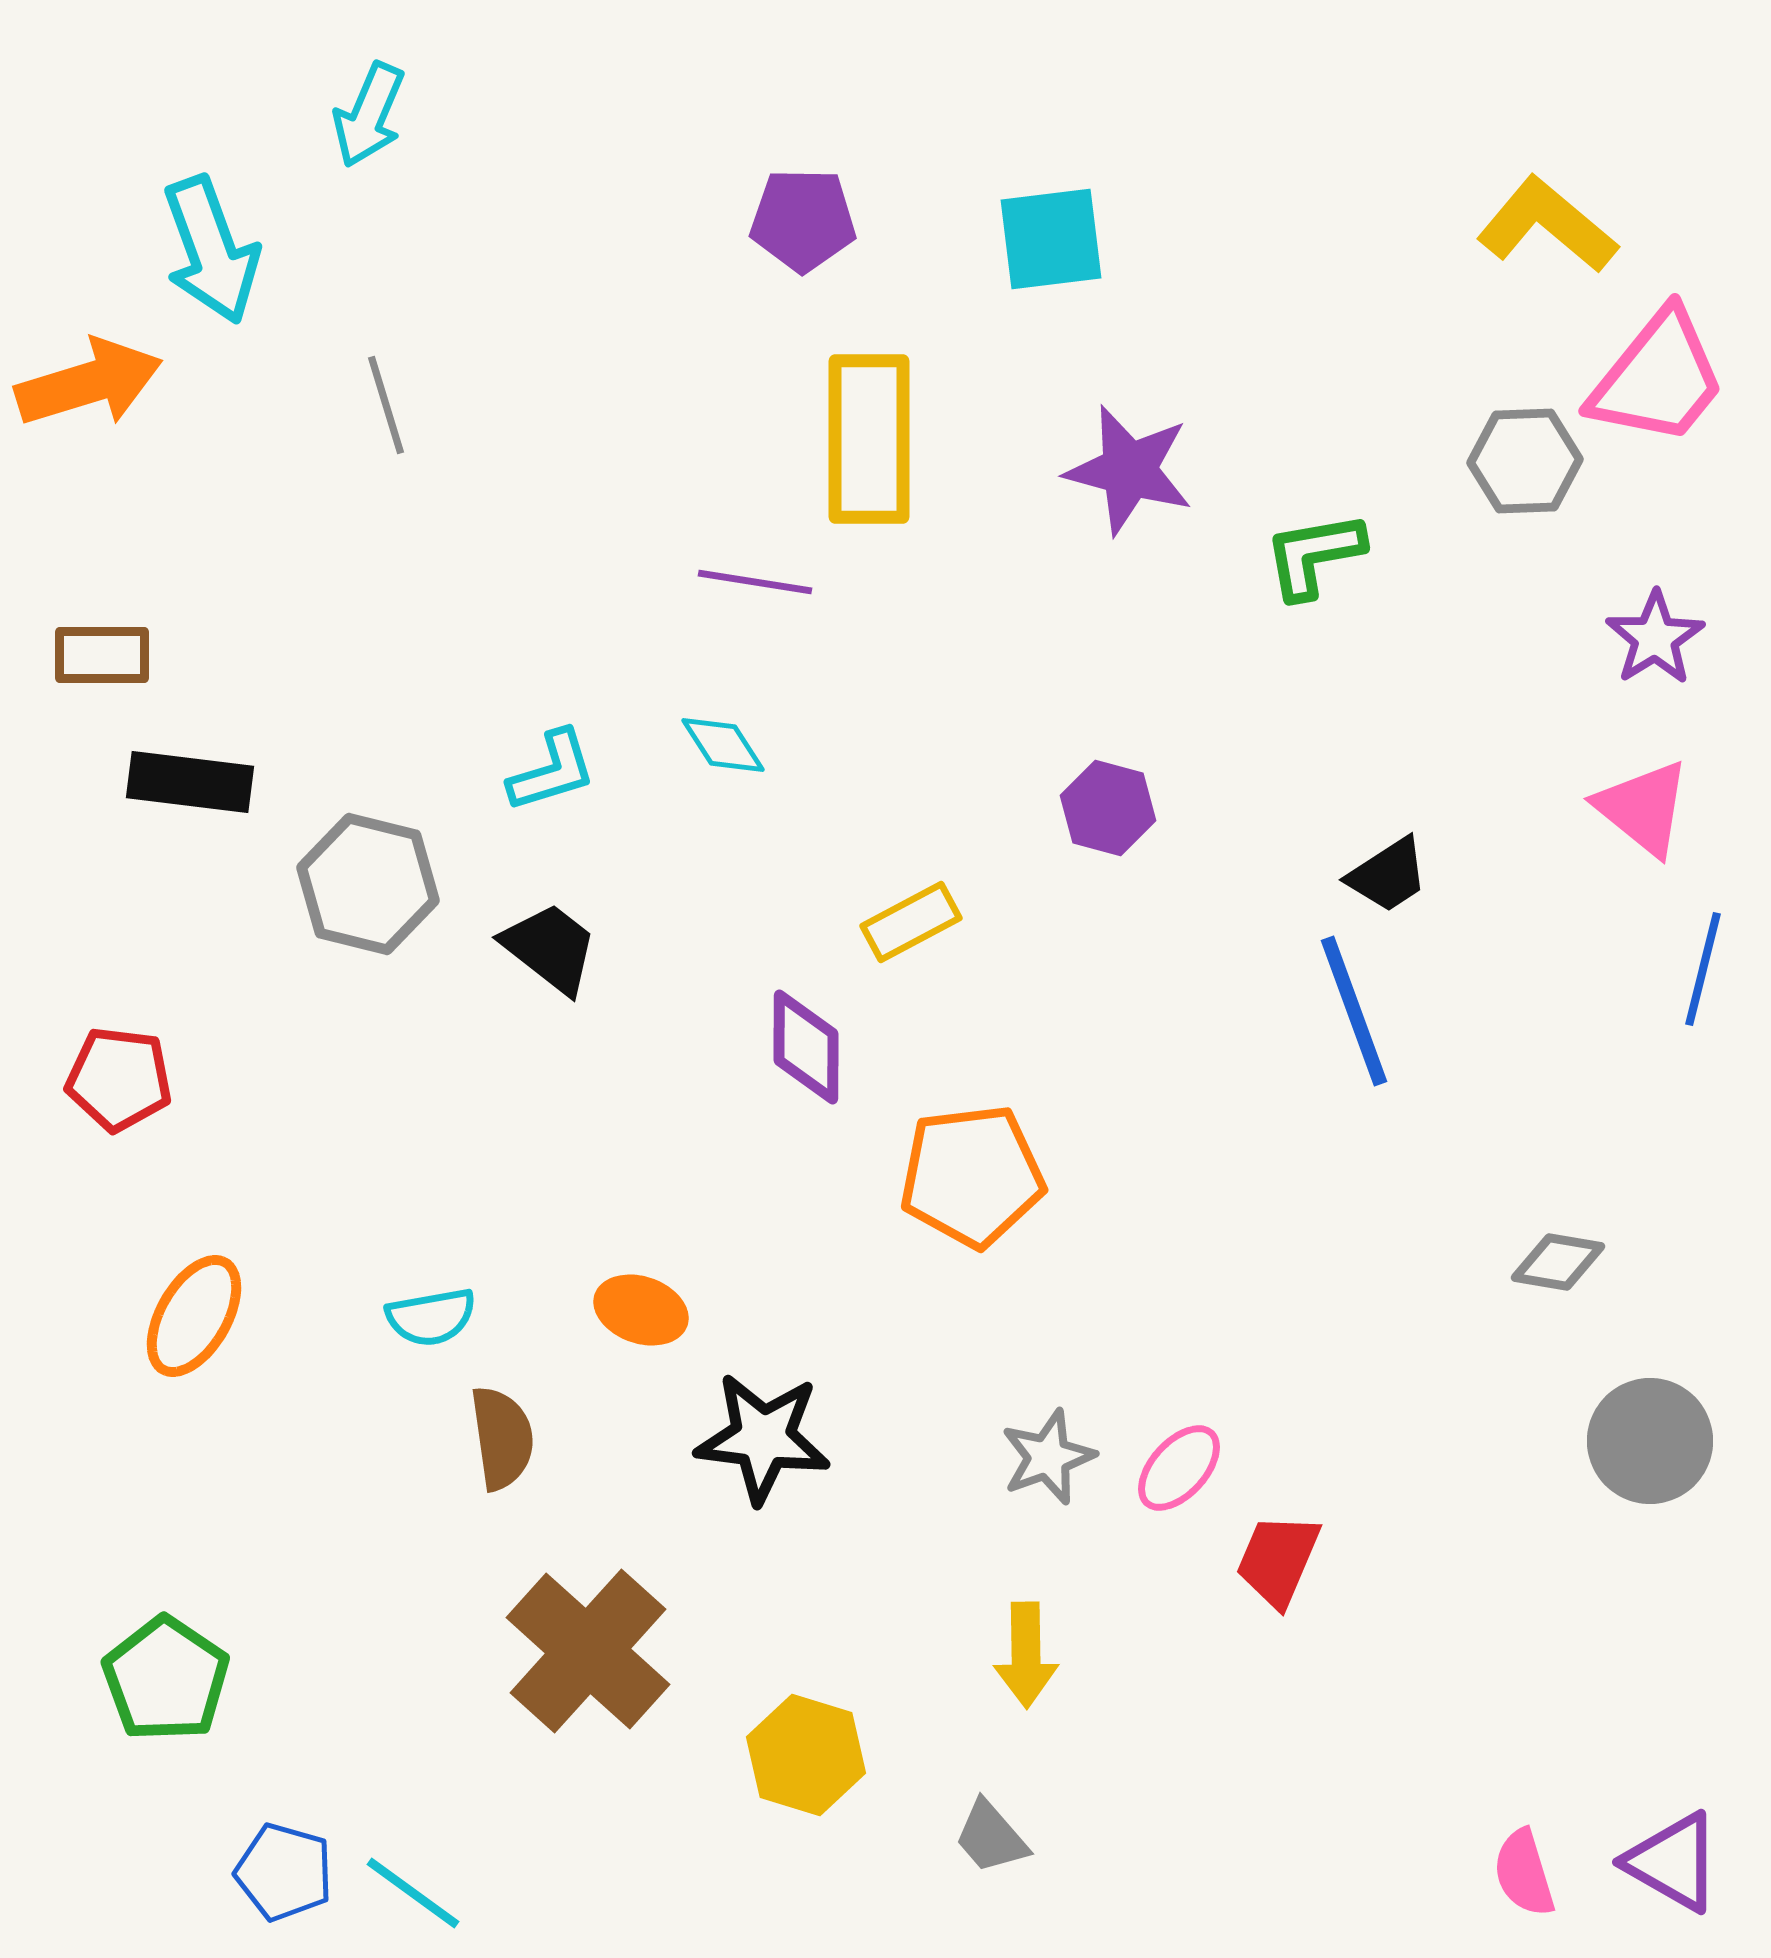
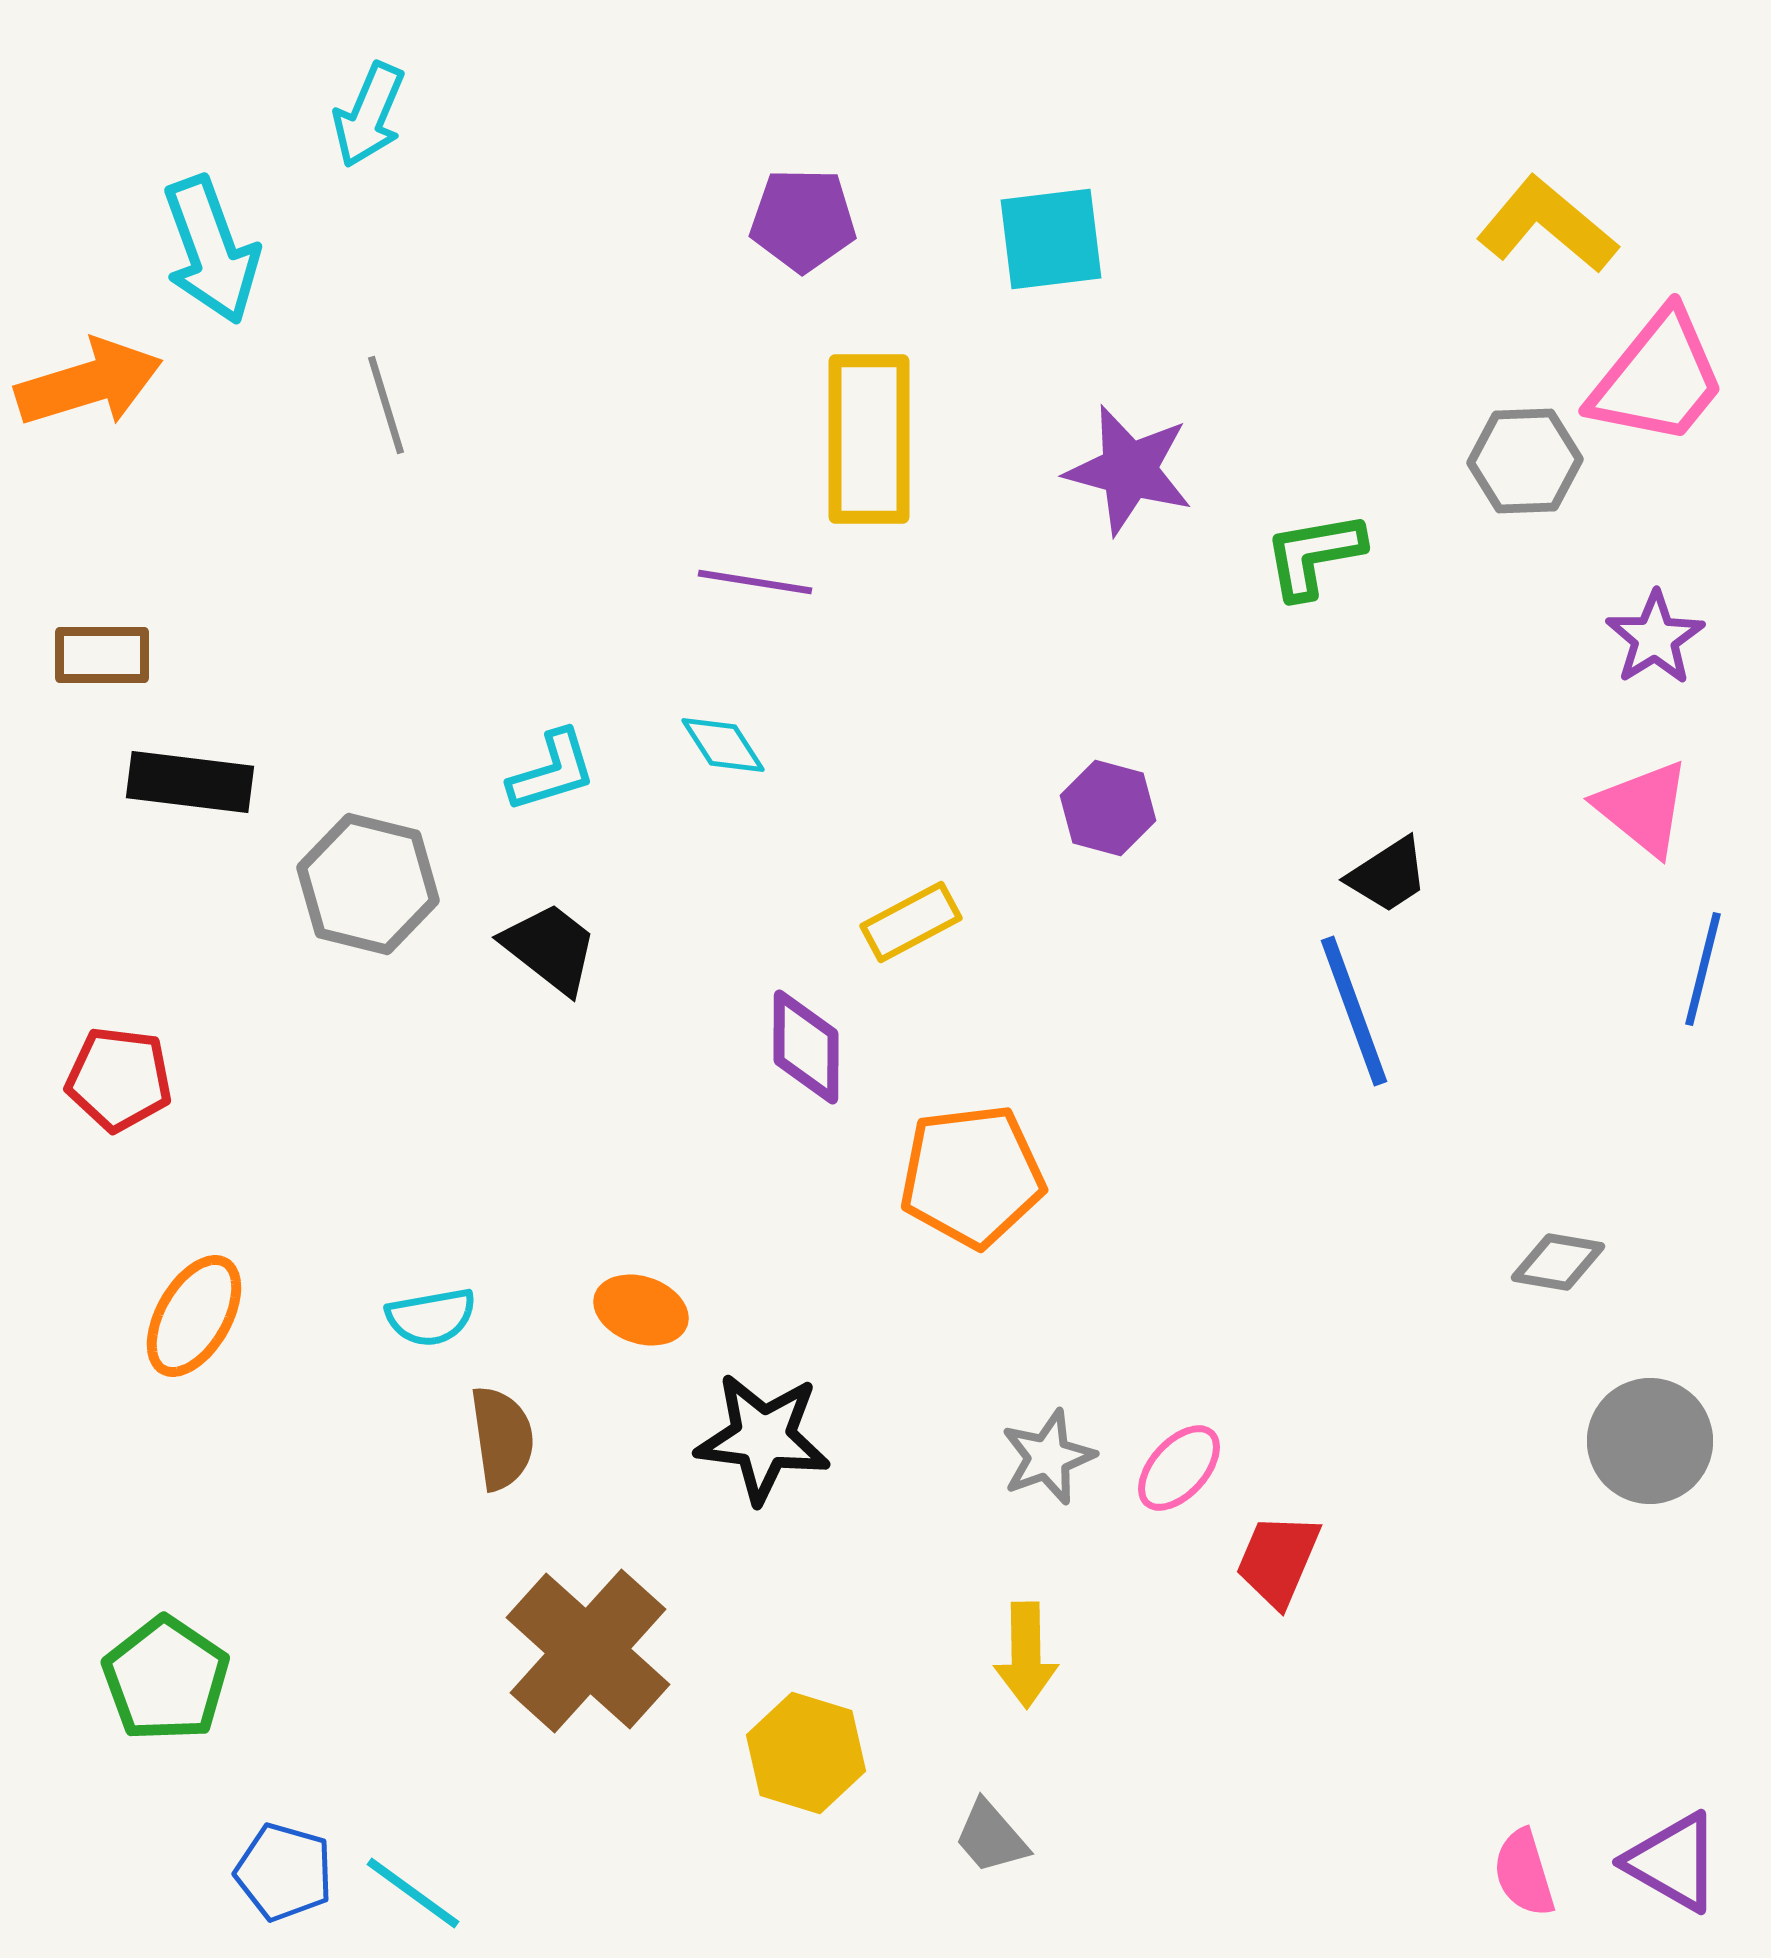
yellow hexagon at (806, 1755): moved 2 px up
